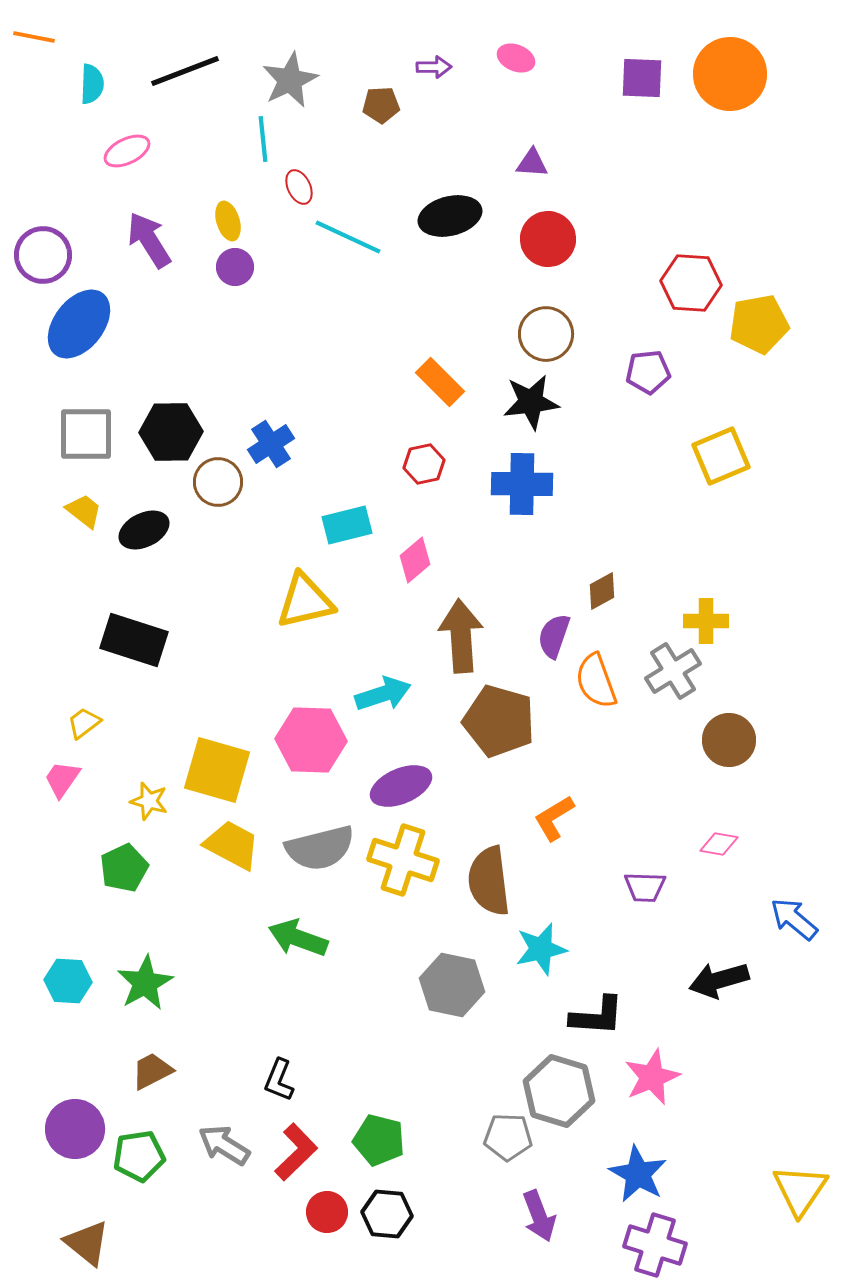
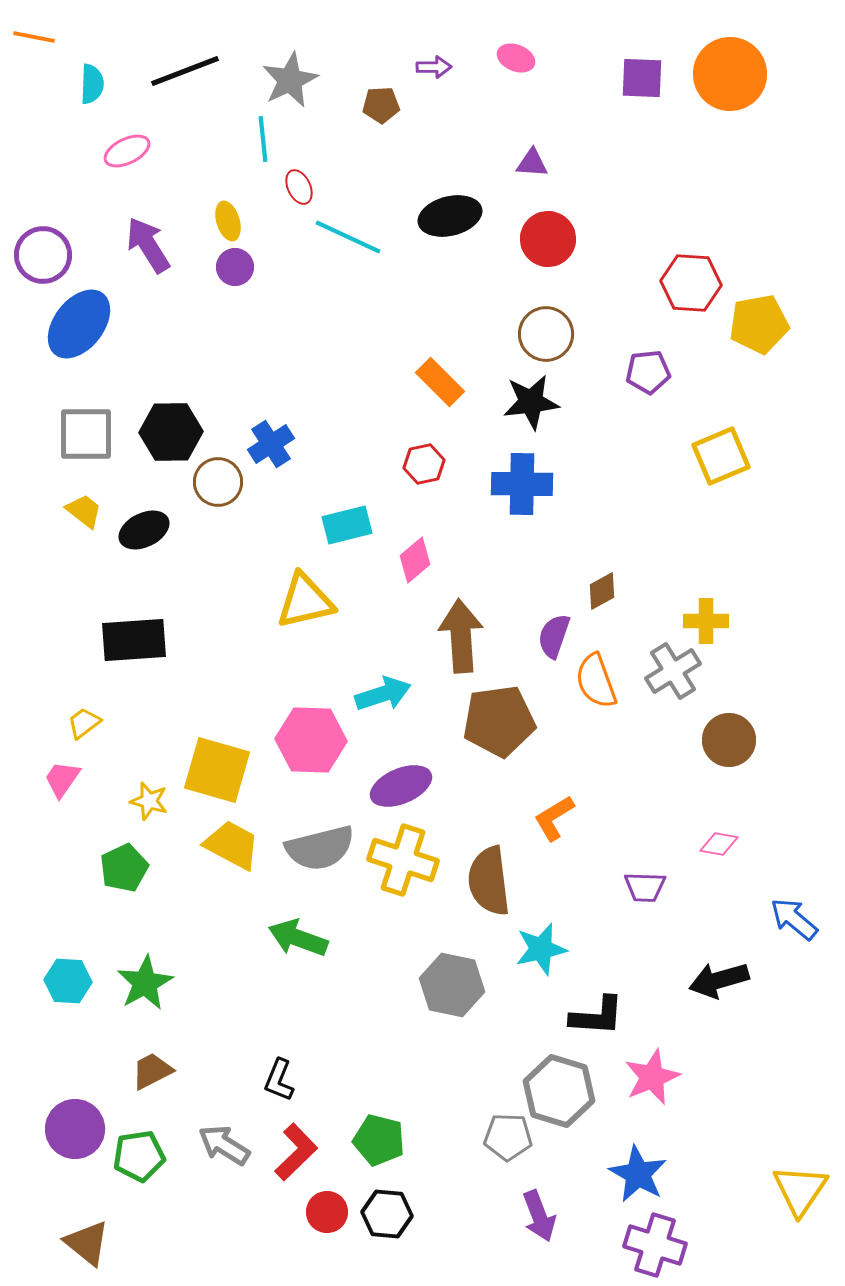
purple arrow at (149, 240): moved 1 px left, 5 px down
black rectangle at (134, 640): rotated 22 degrees counterclockwise
brown pentagon at (499, 721): rotated 24 degrees counterclockwise
